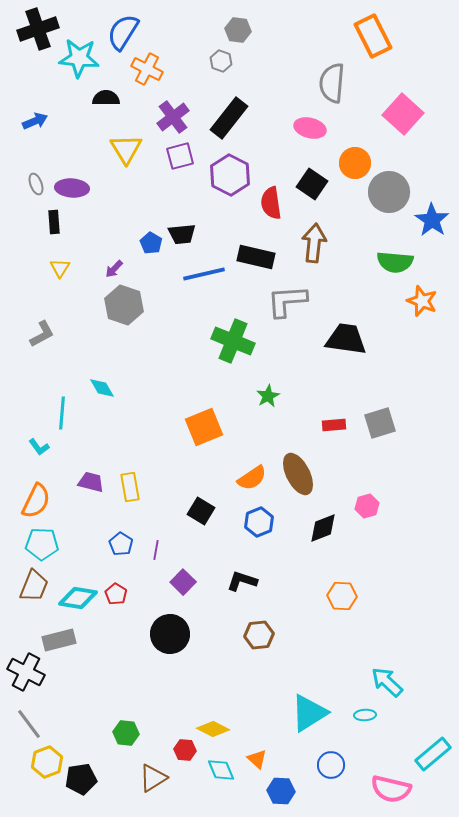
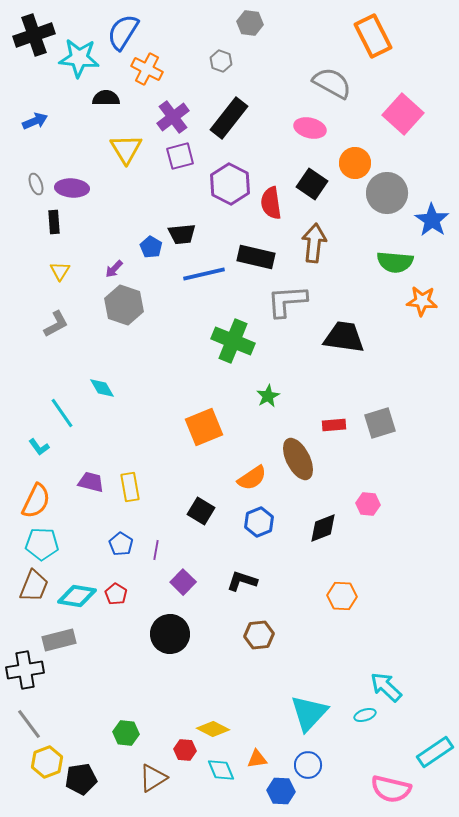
black cross at (38, 29): moved 4 px left, 6 px down
gray hexagon at (238, 30): moved 12 px right, 7 px up
gray semicircle at (332, 83): rotated 114 degrees clockwise
purple hexagon at (230, 175): moved 9 px down
gray circle at (389, 192): moved 2 px left, 1 px down
blue pentagon at (151, 243): moved 4 px down
yellow triangle at (60, 268): moved 3 px down
orange star at (422, 301): rotated 16 degrees counterclockwise
gray L-shape at (42, 334): moved 14 px right, 10 px up
black trapezoid at (346, 339): moved 2 px left, 2 px up
cyan line at (62, 413): rotated 40 degrees counterclockwise
brown ellipse at (298, 474): moved 15 px up
pink hexagon at (367, 506): moved 1 px right, 2 px up; rotated 20 degrees clockwise
cyan diamond at (78, 598): moved 1 px left, 2 px up
black cross at (26, 672): moved 1 px left, 2 px up; rotated 36 degrees counterclockwise
cyan arrow at (387, 682): moved 1 px left, 5 px down
cyan triangle at (309, 713): rotated 15 degrees counterclockwise
cyan ellipse at (365, 715): rotated 15 degrees counterclockwise
cyan rectangle at (433, 754): moved 2 px right, 2 px up; rotated 6 degrees clockwise
orange triangle at (257, 759): rotated 50 degrees counterclockwise
blue circle at (331, 765): moved 23 px left
